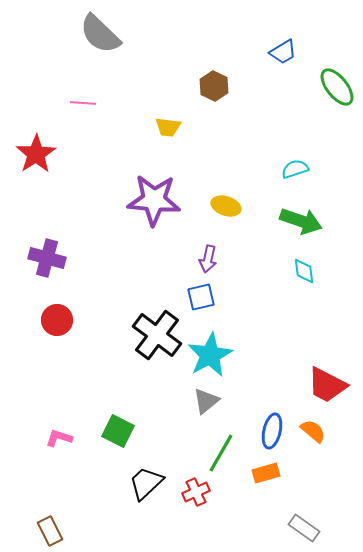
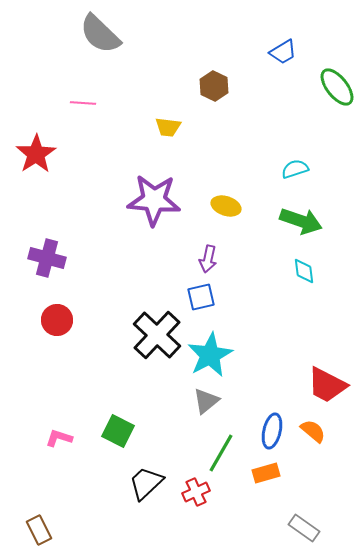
black cross: rotated 6 degrees clockwise
brown rectangle: moved 11 px left, 1 px up
